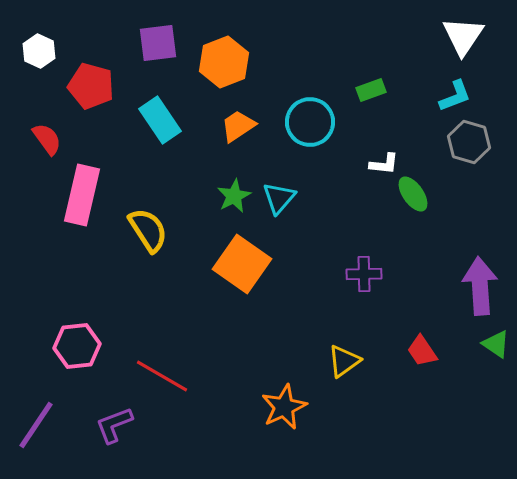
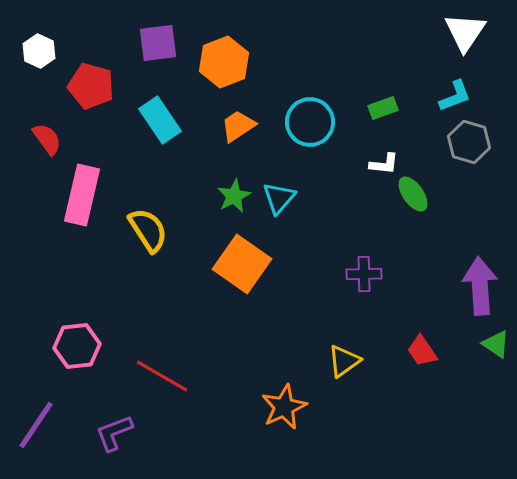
white triangle: moved 2 px right, 4 px up
green rectangle: moved 12 px right, 18 px down
purple L-shape: moved 8 px down
